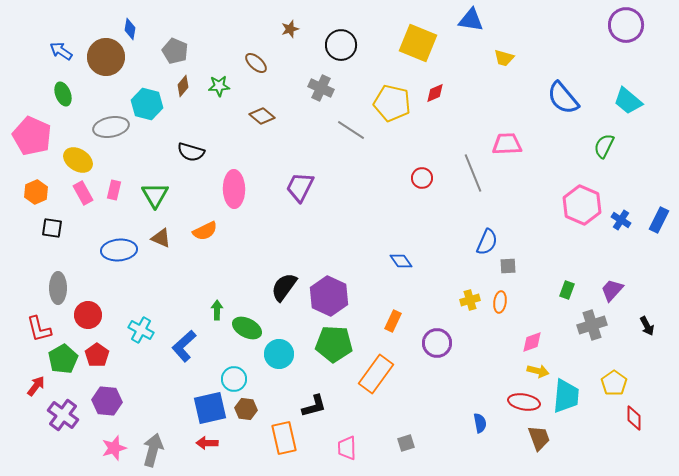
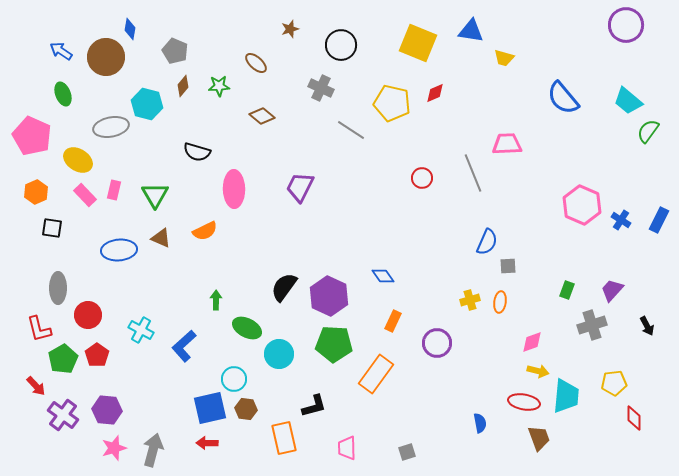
blue triangle at (471, 20): moved 11 px down
green semicircle at (604, 146): moved 44 px right, 15 px up; rotated 10 degrees clockwise
black semicircle at (191, 152): moved 6 px right
pink rectangle at (83, 193): moved 2 px right, 2 px down; rotated 15 degrees counterclockwise
blue diamond at (401, 261): moved 18 px left, 15 px down
green arrow at (217, 310): moved 1 px left, 10 px up
yellow pentagon at (614, 383): rotated 30 degrees clockwise
red arrow at (36, 386): rotated 100 degrees clockwise
purple hexagon at (107, 401): moved 9 px down
gray square at (406, 443): moved 1 px right, 9 px down
